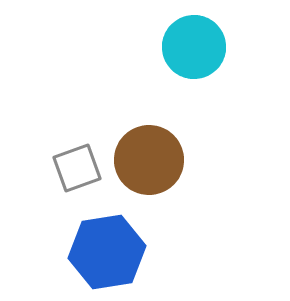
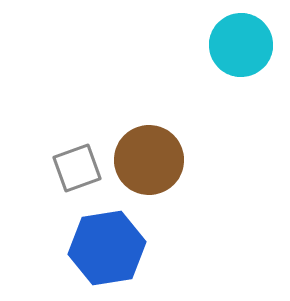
cyan circle: moved 47 px right, 2 px up
blue hexagon: moved 4 px up
